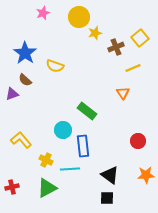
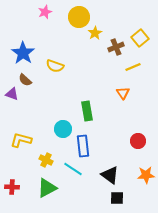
pink star: moved 2 px right, 1 px up
yellow star: rotated 16 degrees counterclockwise
blue star: moved 2 px left
yellow line: moved 1 px up
purple triangle: rotated 40 degrees clockwise
green rectangle: rotated 42 degrees clockwise
cyan circle: moved 1 px up
yellow L-shape: rotated 35 degrees counterclockwise
cyan line: moved 3 px right; rotated 36 degrees clockwise
red cross: rotated 16 degrees clockwise
black square: moved 10 px right
